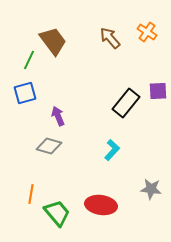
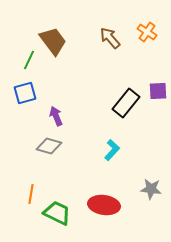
purple arrow: moved 2 px left
red ellipse: moved 3 px right
green trapezoid: rotated 24 degrees counterclockwise
